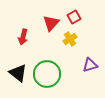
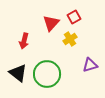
red arrow: moved 1 px right, 4 px down
